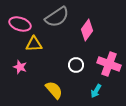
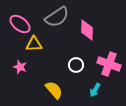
pink ellipse: rotated 20 degrees clockwise
pink diamond: rotated 35 degrees counterclockwise
cyan arrow: moved 1 px left, 1 px up
